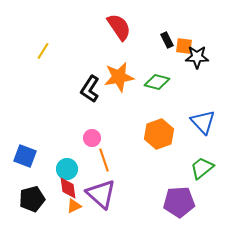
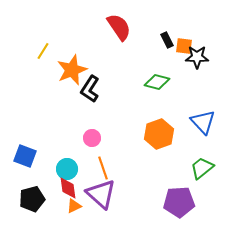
orange star: moved 47 px left, 7 px up; rotated 12 degrees counterclockwise
orange line: moved 1 px left, 8 px down
